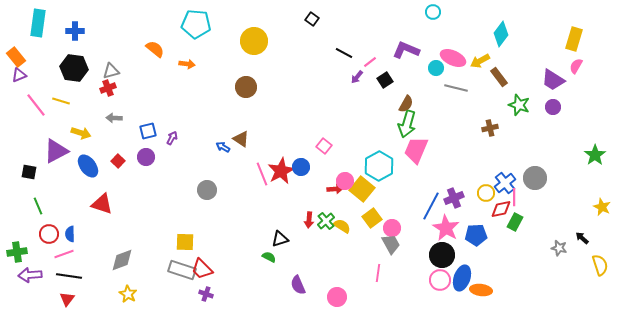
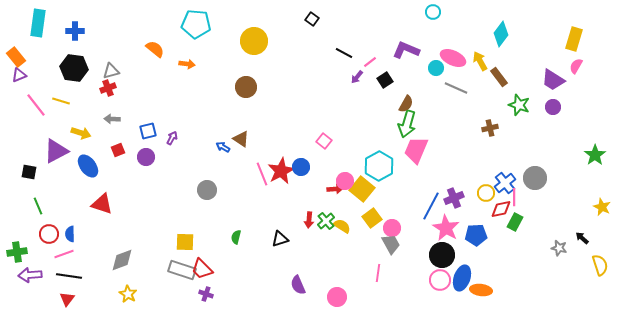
yellow arrow at (480, 61): rotated 90 degrees clockwise
gray line at (456, 88): rotated 10 degrees clockwise
gray arrow at (114, 118): moved 2 px left, 1 px down
pink square at (324, 146): moved 5 px up
red square at (118, 161): moved 11 px up; rotated 24 degrees clockwise
green semicircle at (269, 257): moved 33 px left, 20 px up; rotated 104 degrees counterclockwise
